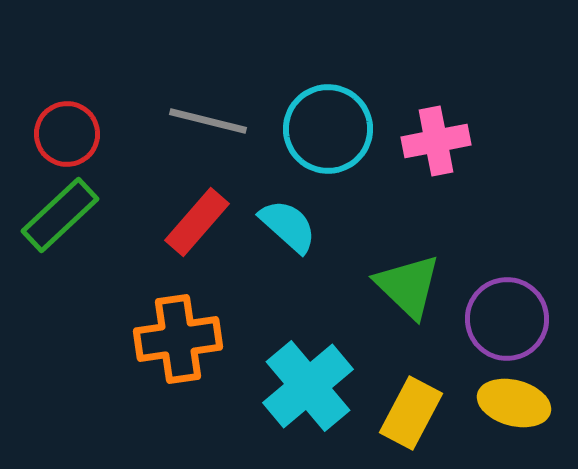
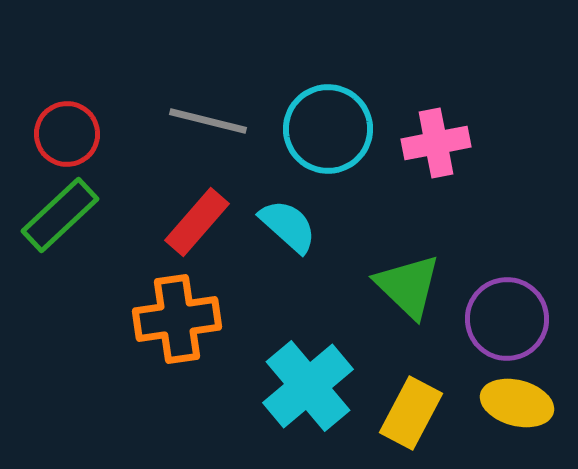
pink cross: moved 2 px down
orange cross: moved 1 px left, 20 px up
yellow ellipse: moved 3 px right
